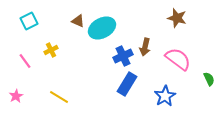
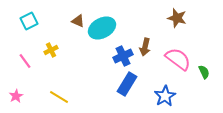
green semicircle: moved 5 px left, 7 px up
